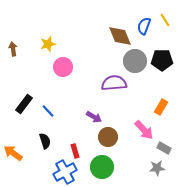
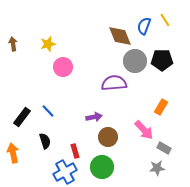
brown arrow: moved 5 px up
black rectangle: moved 2 px left, 13 px down
purple arrow: rotated 42 degrees counterclockwise
orange arrow: rotated 42 degrees clockwise
